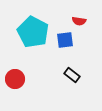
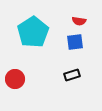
cyan pentagon: rotated 12 degrees clockwise
blue square: moved 10 px right, 2 px down
black rectangle: rotated 56 degrees counterclockwise
